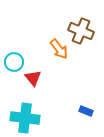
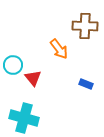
brown cross: moved 4 px right, 5 px up; rotated 20 degrees counterclockwise
cyan circle: moved 1 px left, 3 px down
blue rectangle: moved 27 px up
cyan cross: moved 1 px left; rotated 8 degrees clockwise
